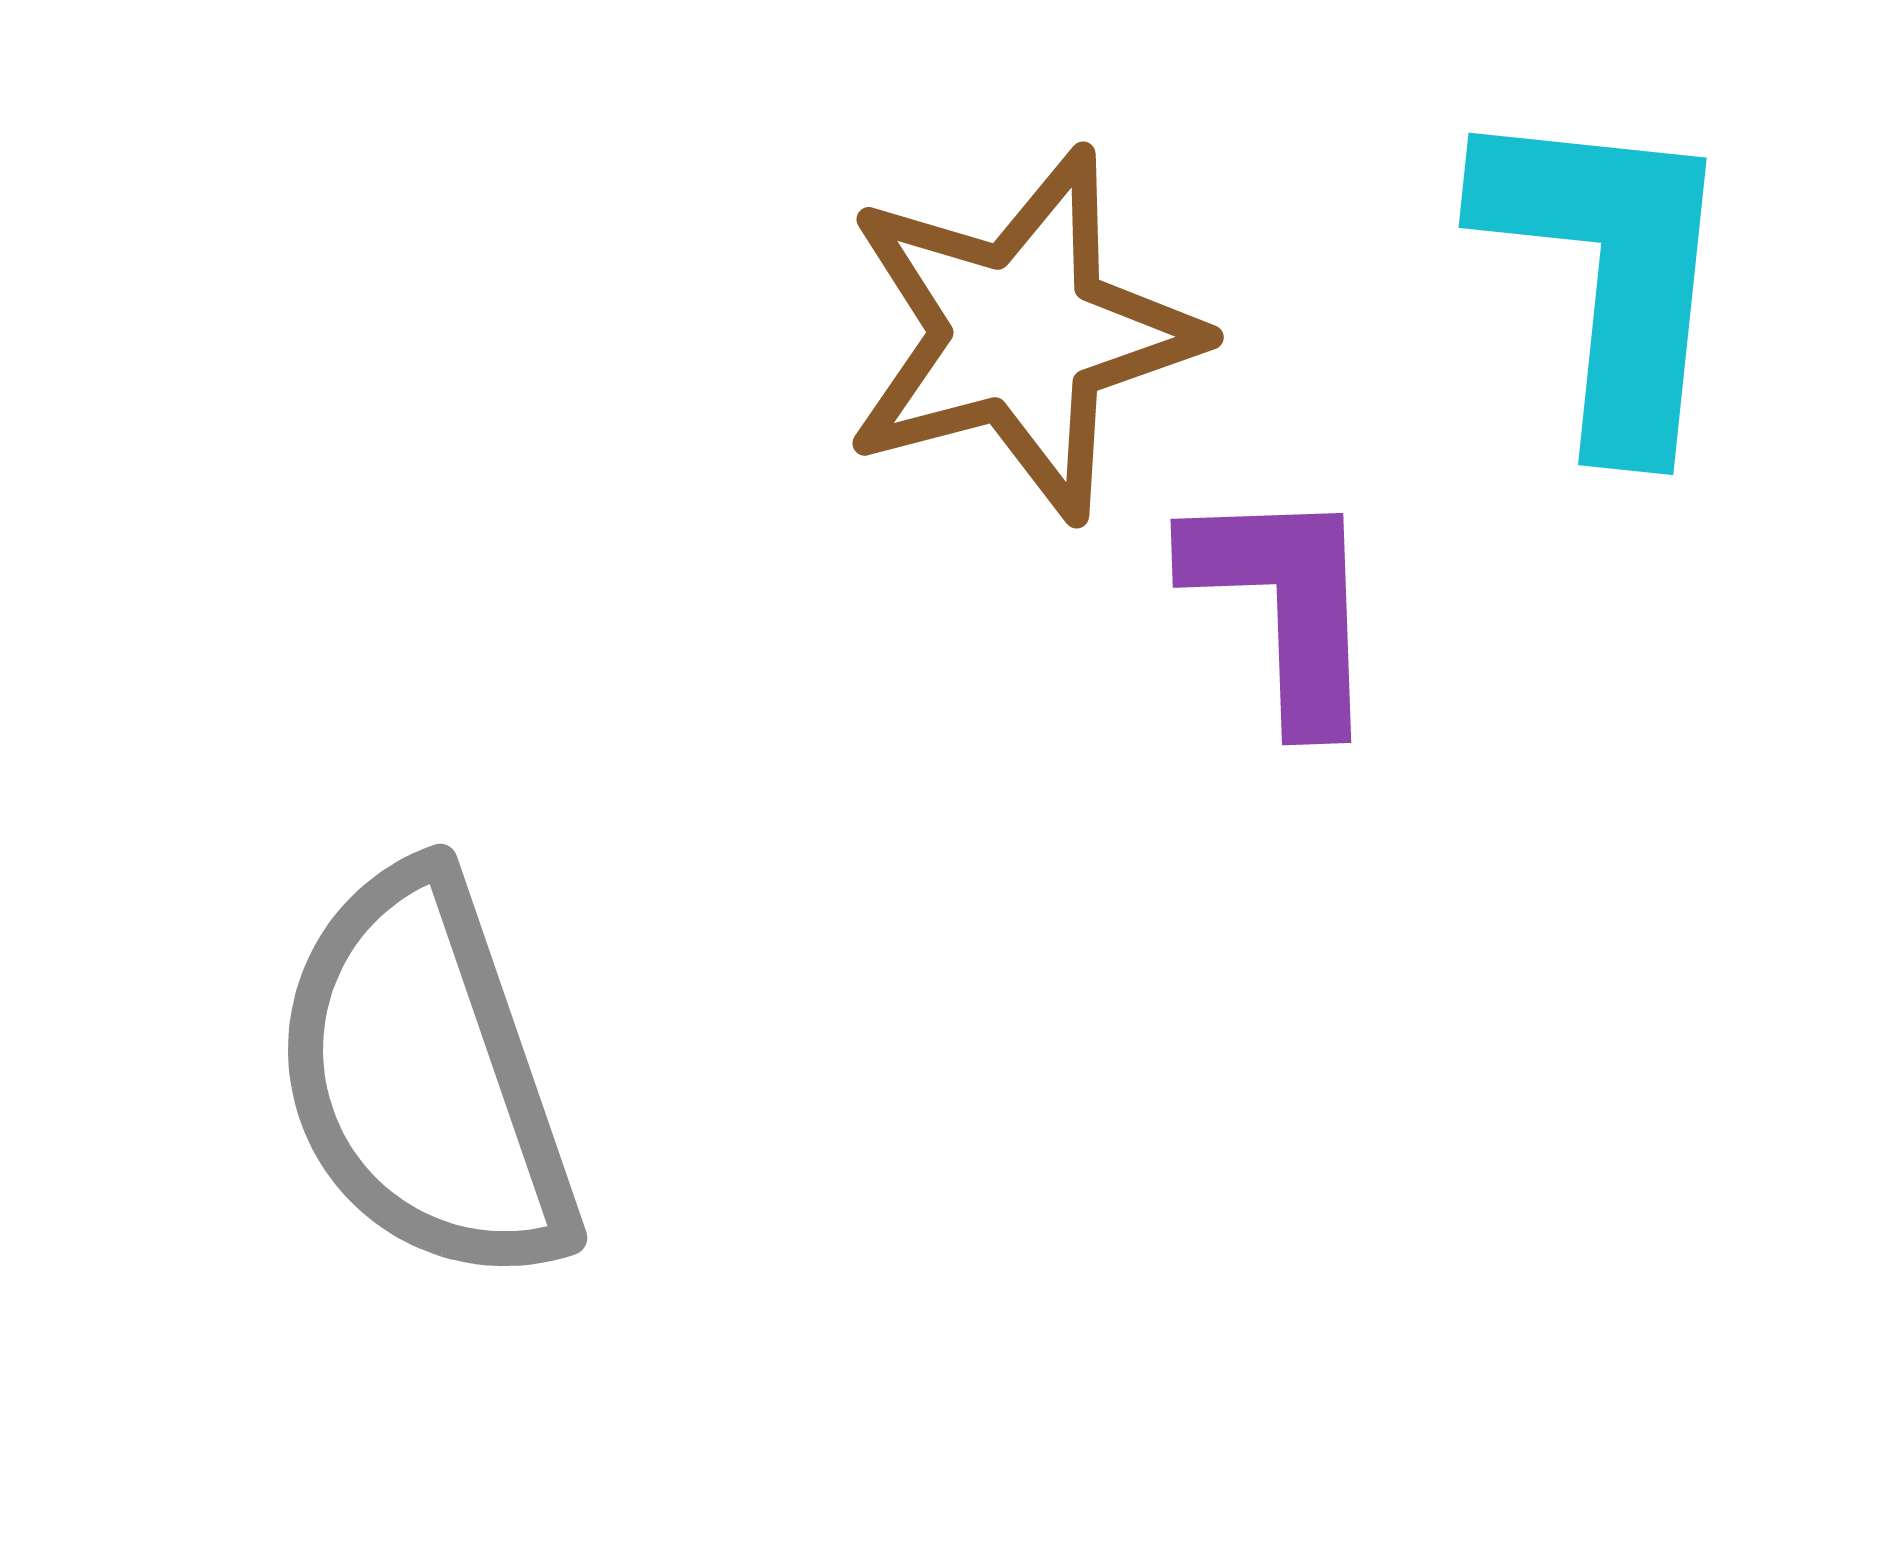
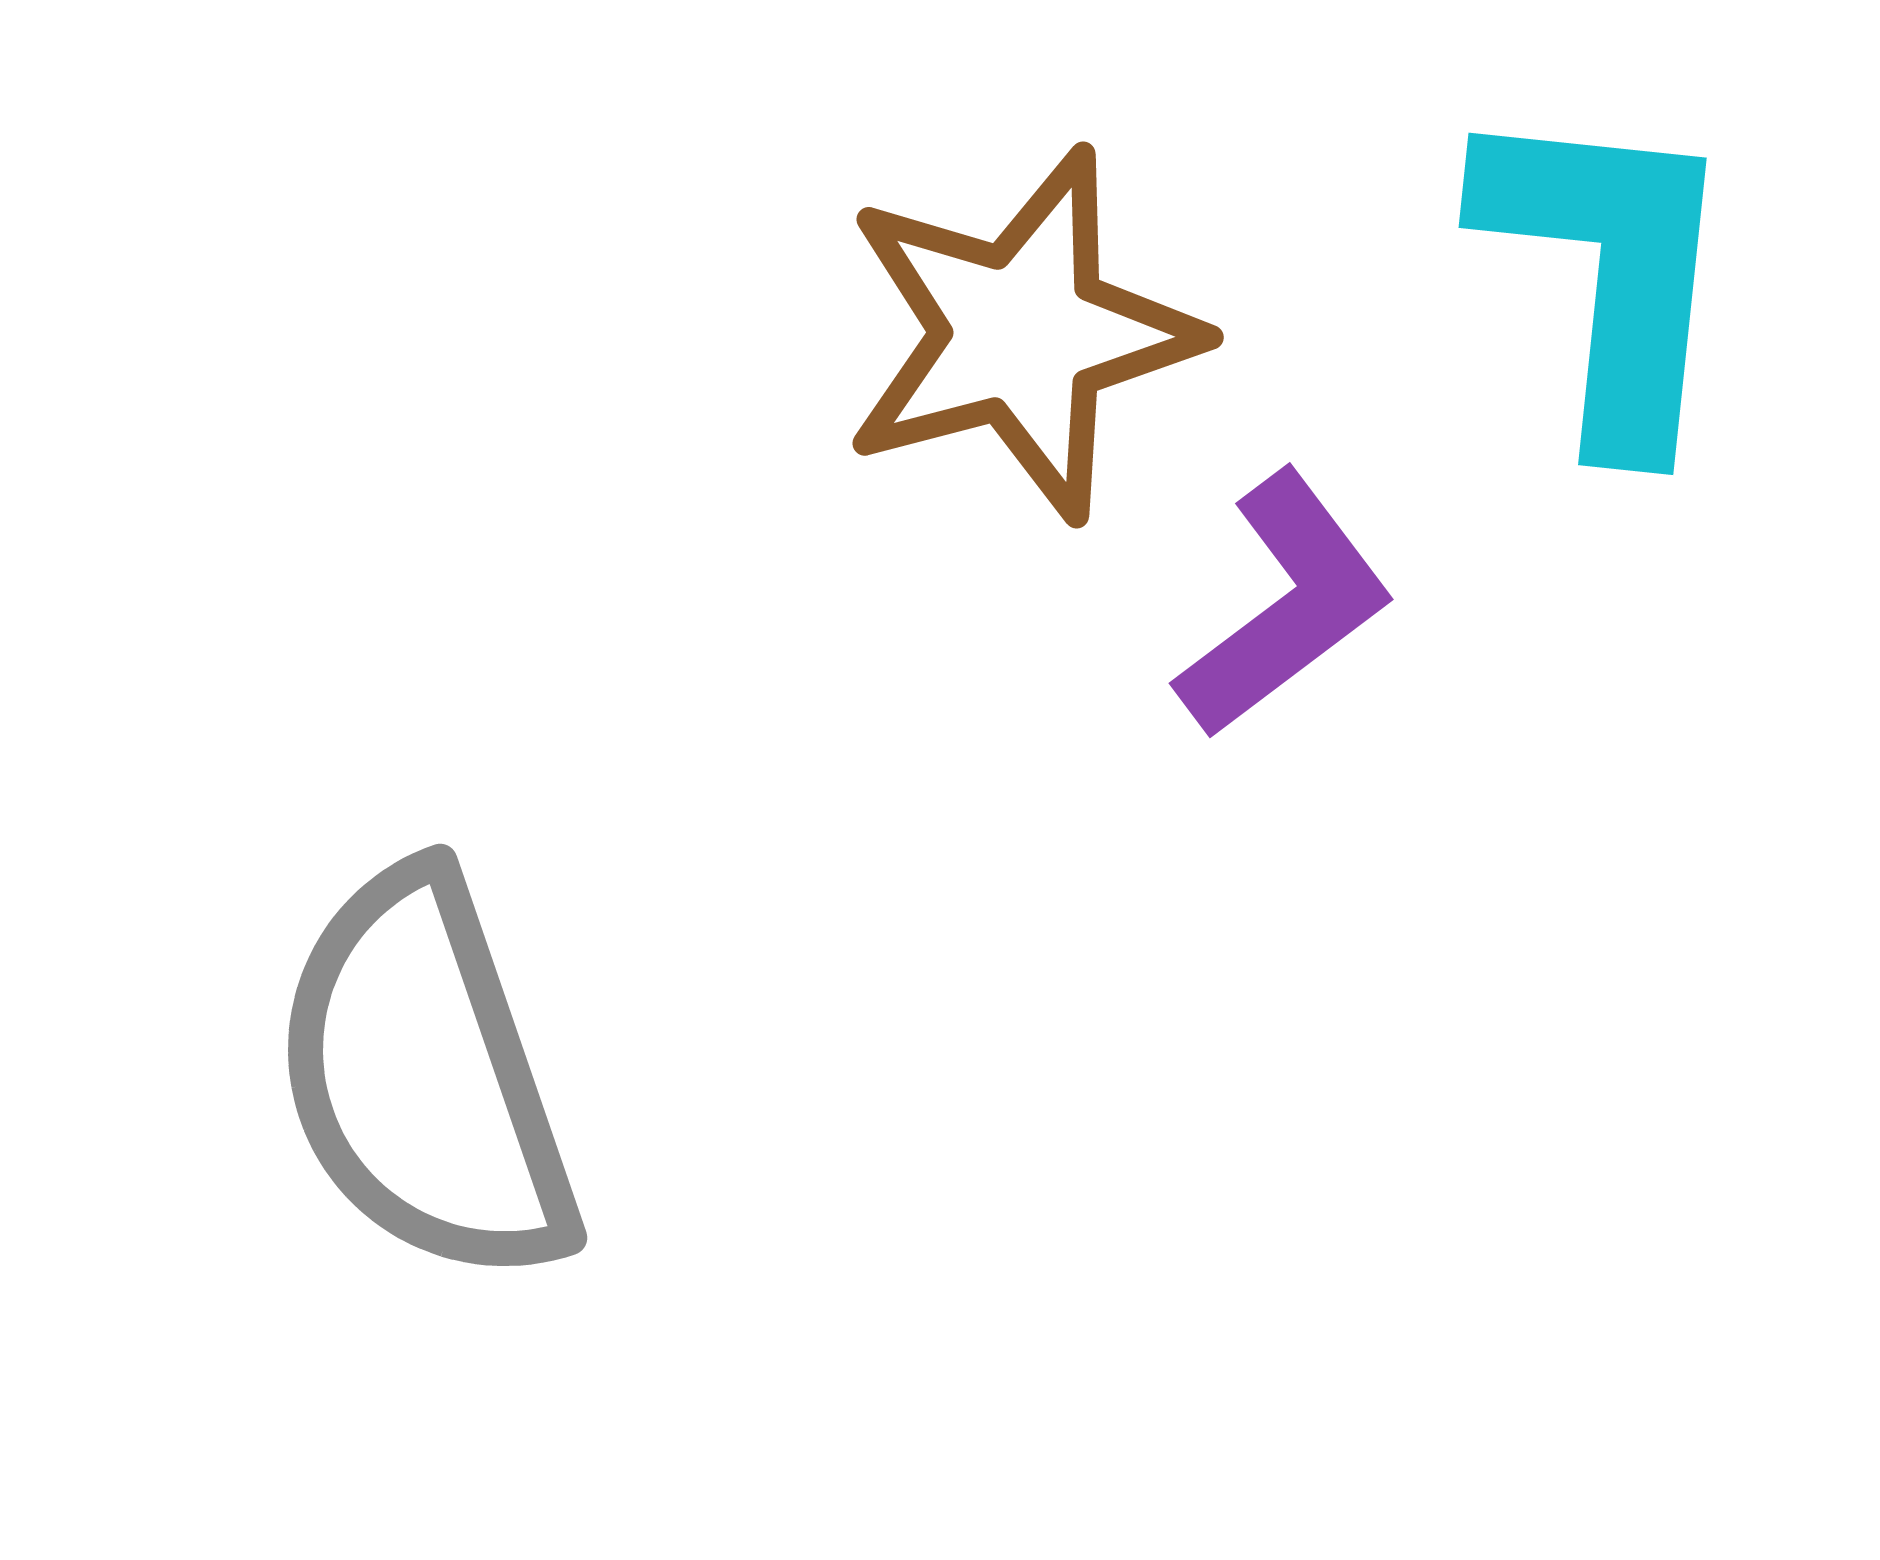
purple L-shape: rotated 55 degrees clockwise
